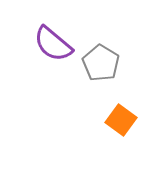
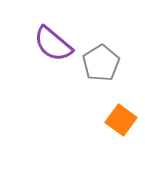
gray pentagon: rotated 9 degrees clockwise
